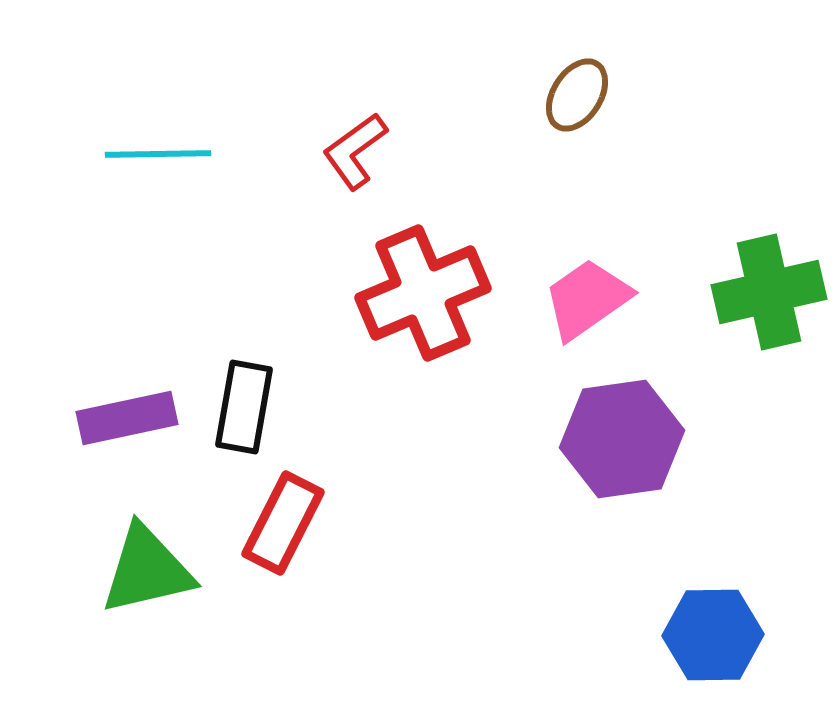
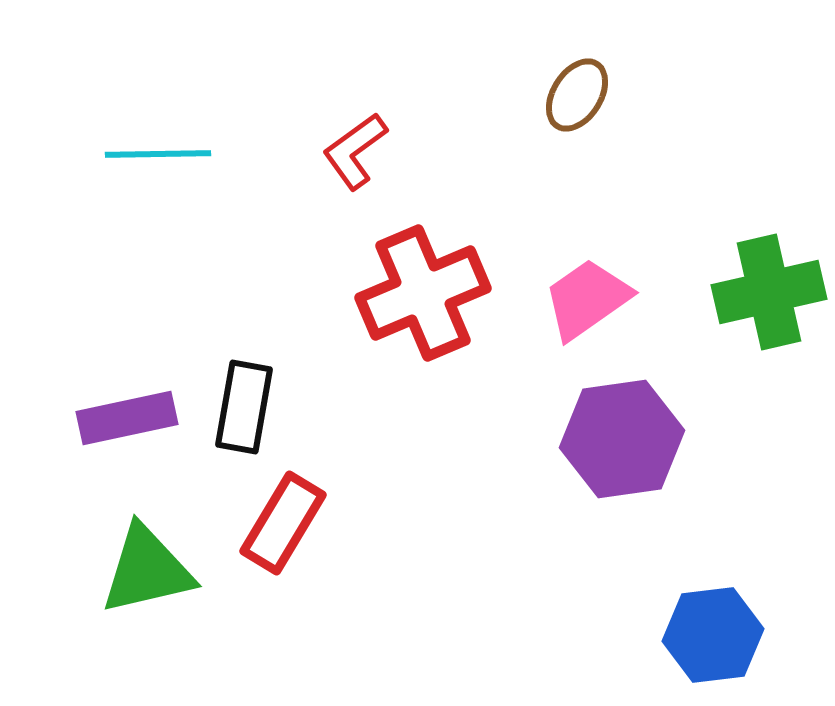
red rectangle: rotated 4 degrees clockwise
blue hexagon: rotated 6 degrees counterclockwise
